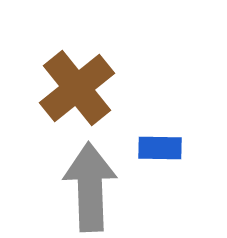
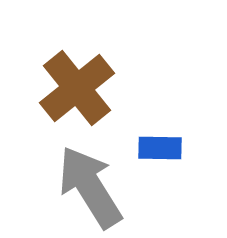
gray arrow: rotated 30 degrees counterclockwise
